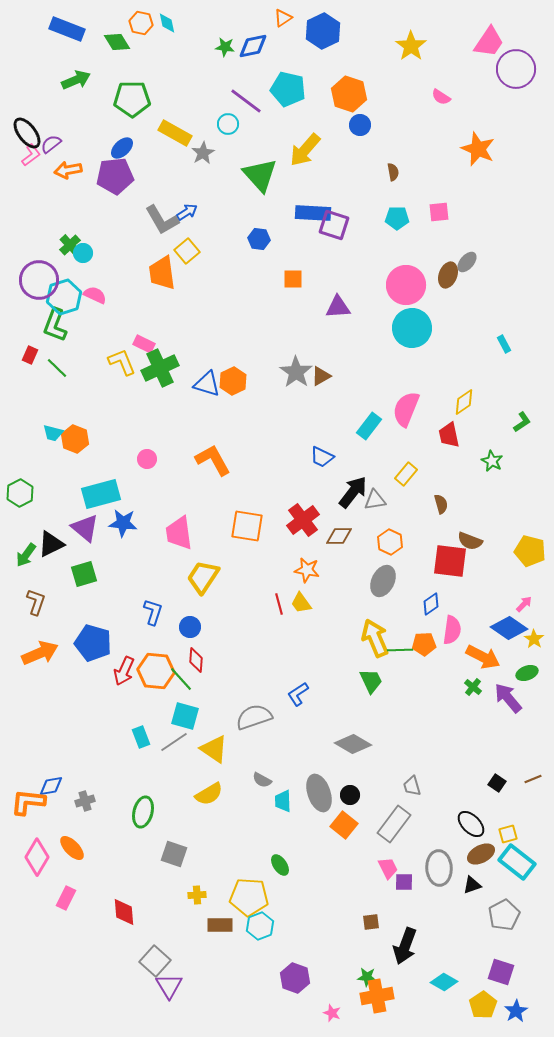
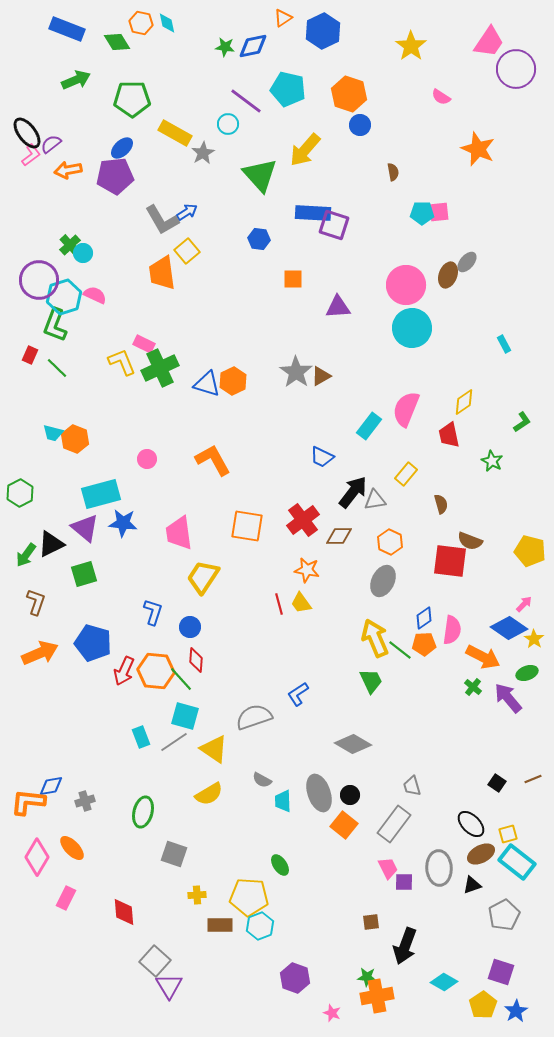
cyan pentagon at (397, 218): moved 25 px right, 5 px up
blue diamond at (431, 604): moved 7 px left, 14 px down
green line at (400, 650): rotated 40 degrees clockwise
